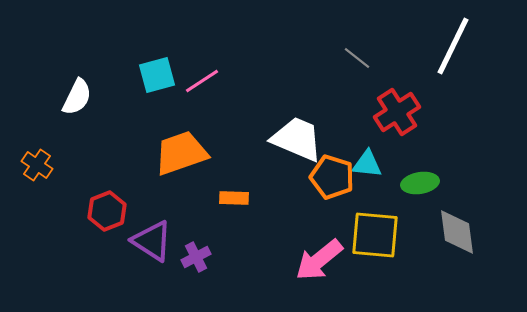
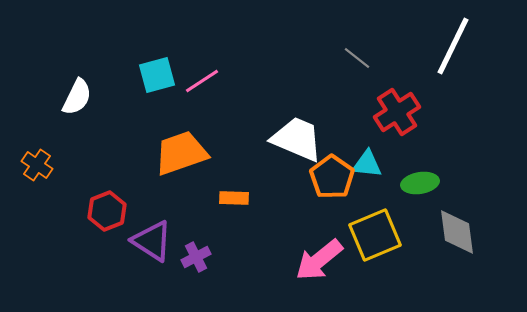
orange pentagon: rotated 18 degrees clockwise
yellow square: rotated 28 degrees counterclockwise
